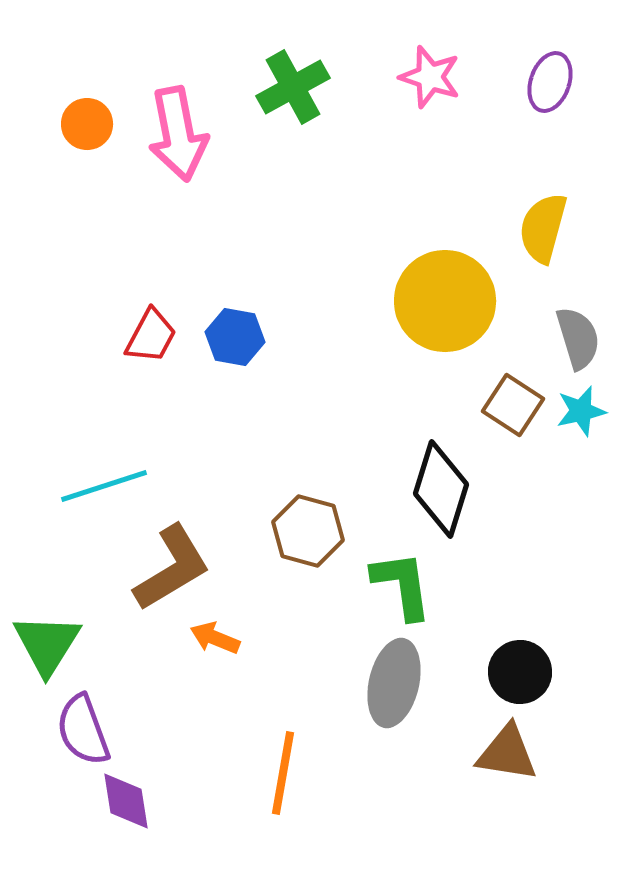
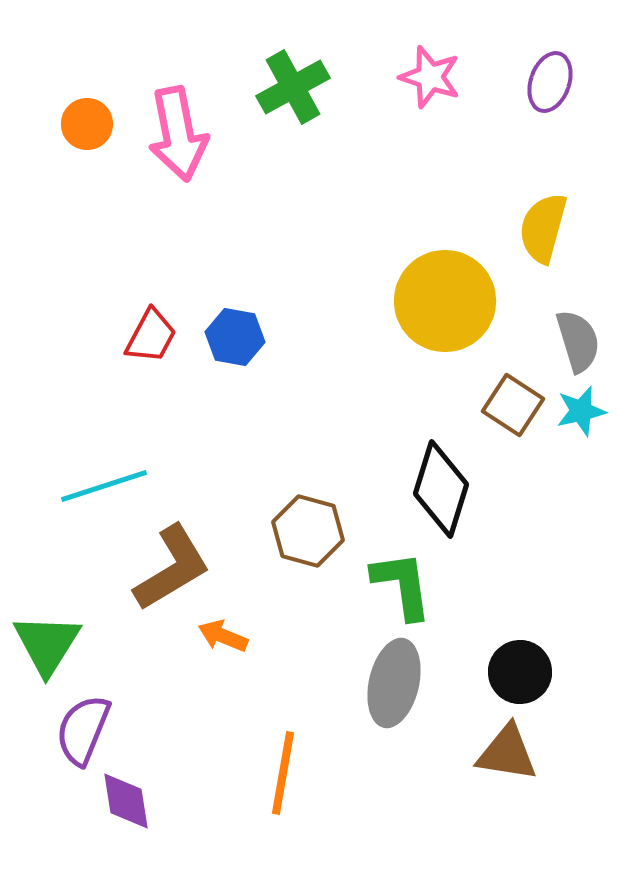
gray semicircle: moved 3 px down
orange arrow: moved 8 px right, 2 px up
purple semicircle: rotated 42 degrees clockwise
